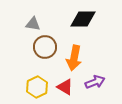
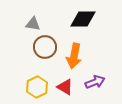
orange arrow: moved 2 px up
